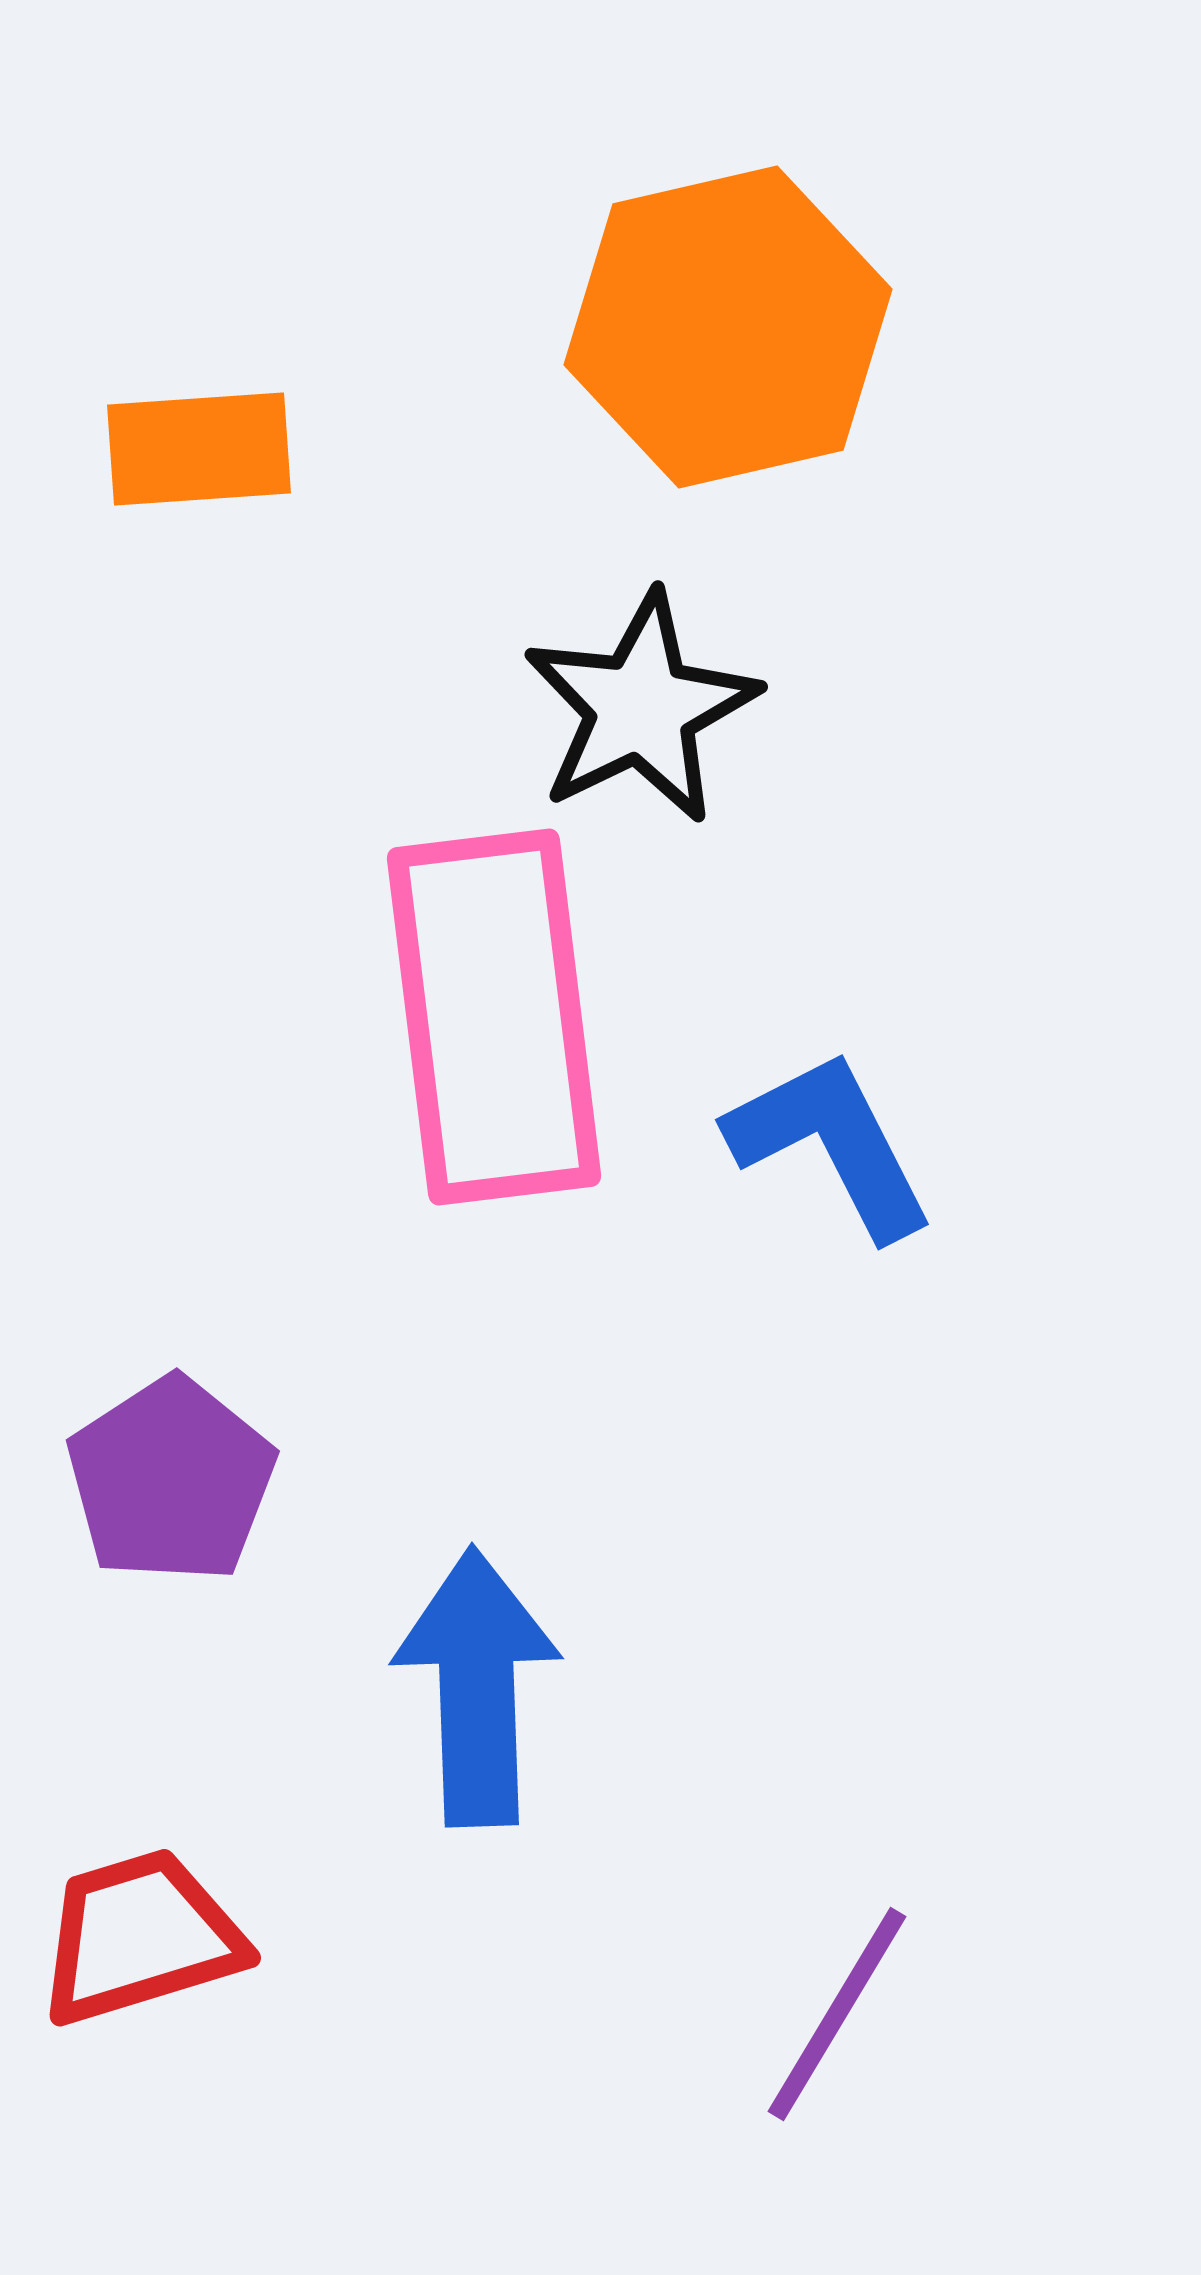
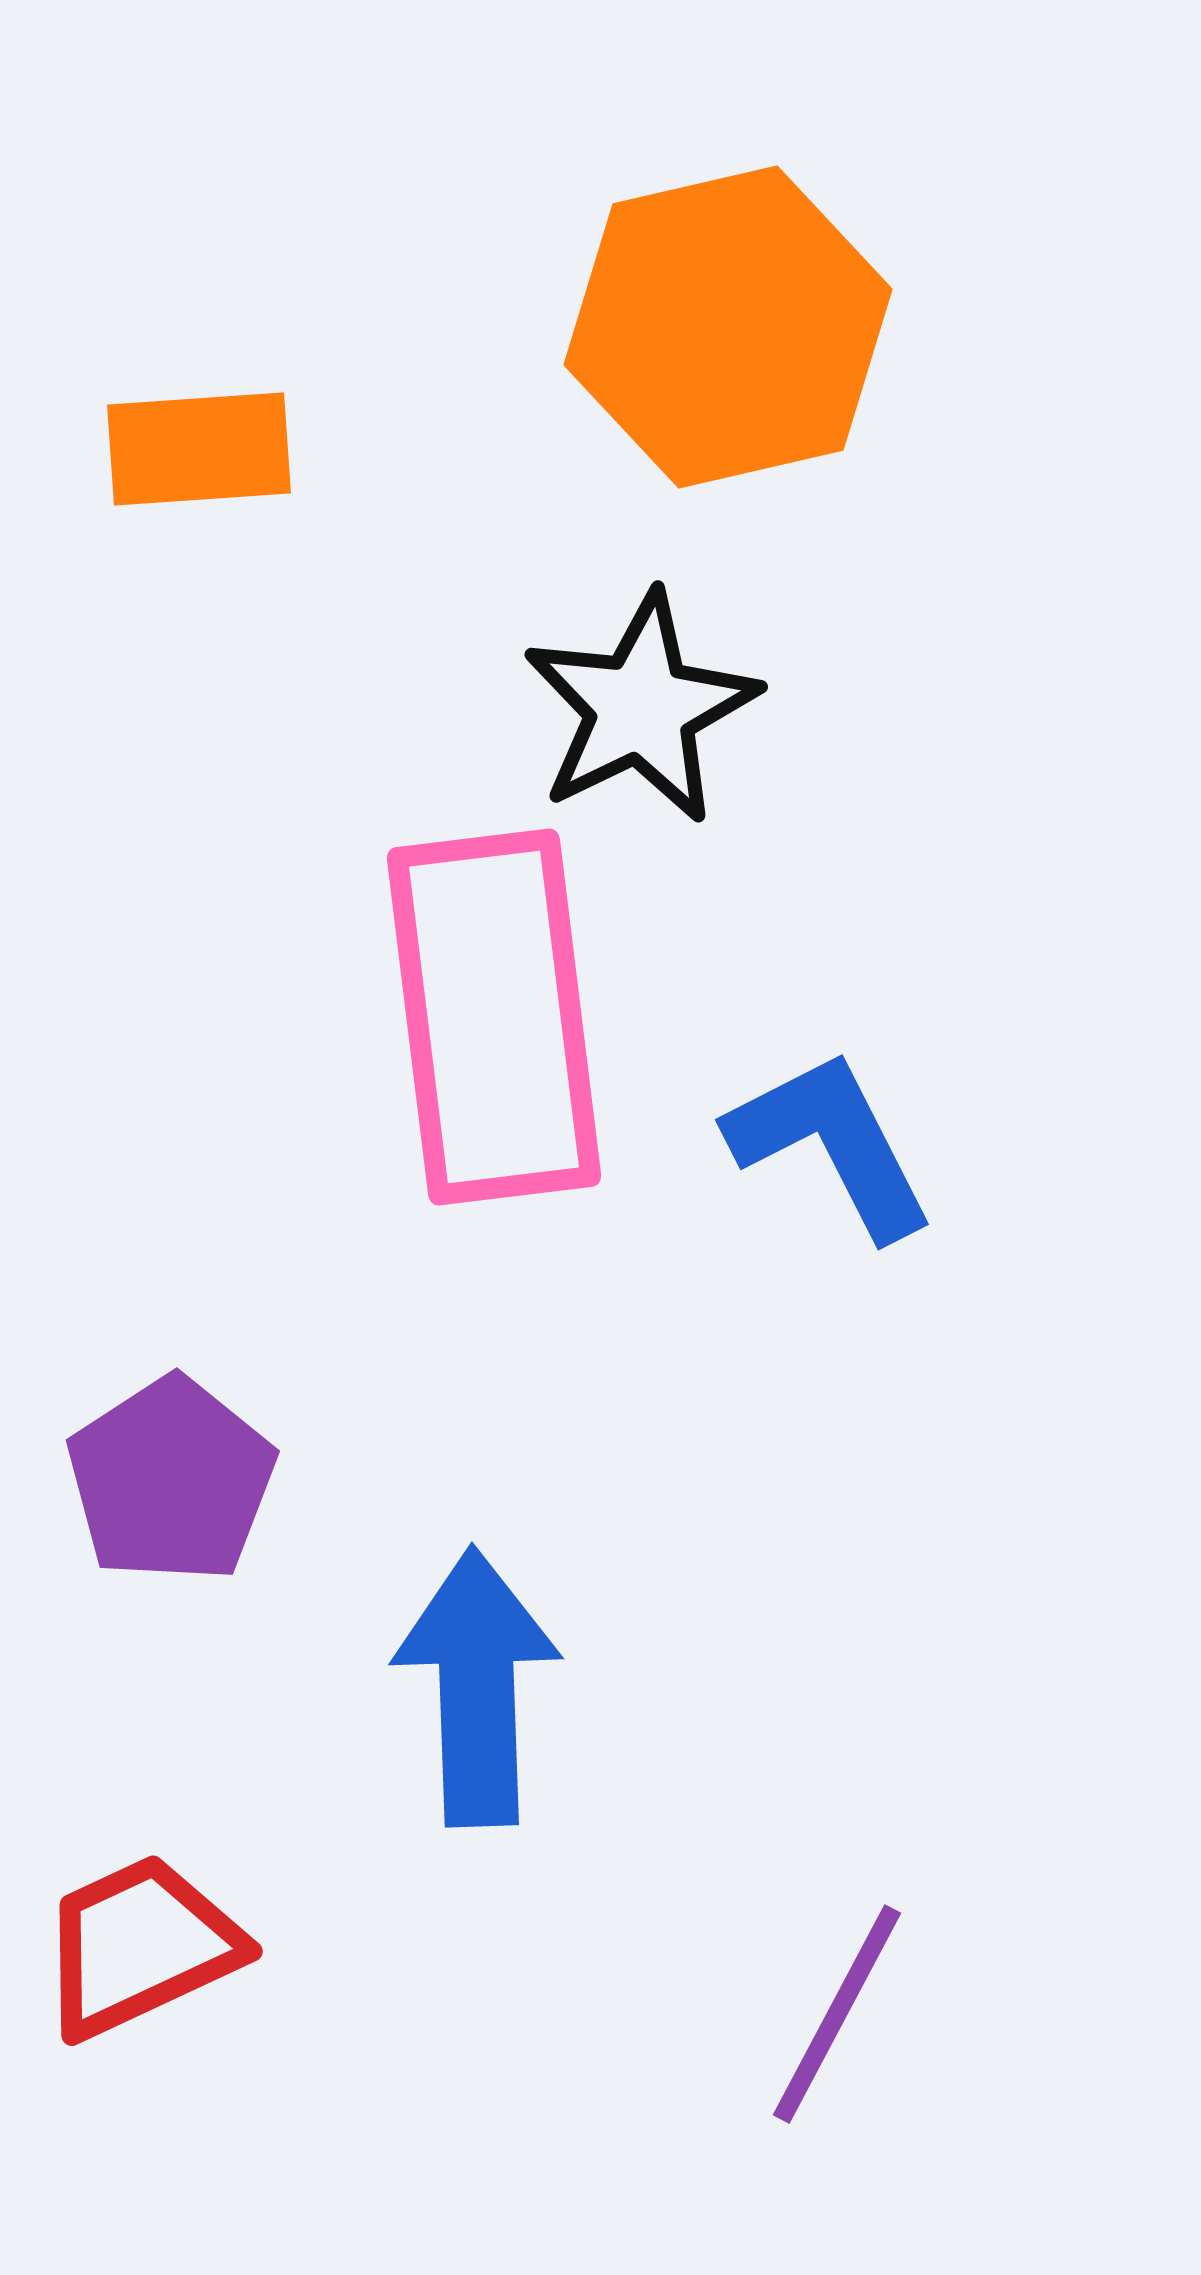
red trapezoid: moved 9 px down; rotated 8 degrees counterclockwise
purple line: rotated 3 degrees counterclockwise
